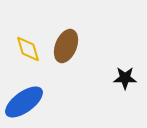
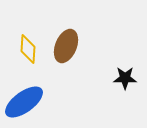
yellow diamond: rotated 20 degrees clockwise
